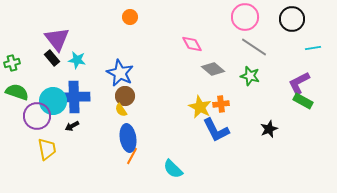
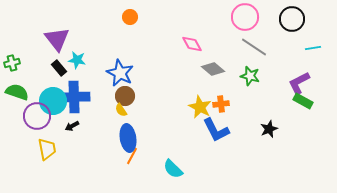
black rectangle: moved 7 px right, 10 px down
